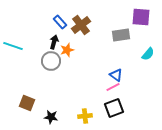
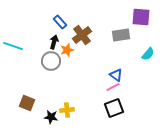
brown cross: moved 1 px right, 10 px down
yellow cross: moved 18 px left, 6 px up
